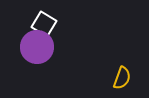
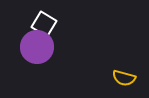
yellow semicircle: moved 2 px right; rotated 85 degrees clockwise
